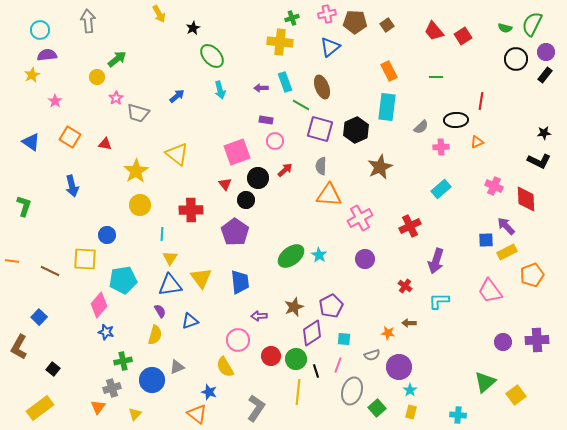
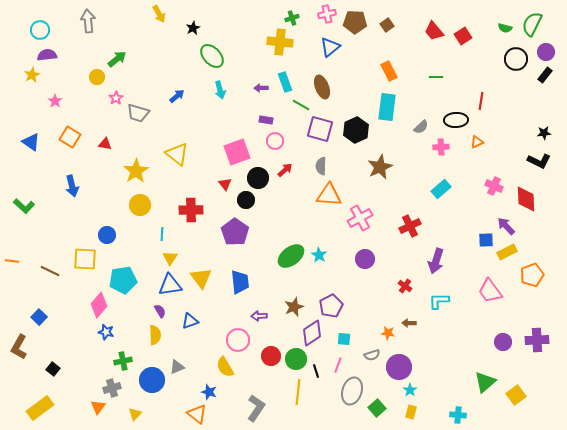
green L-shape at (24, 206): rotated 115 degrees clockwise
yellow semicircle at (155, 335): rotated 18 degrees counterclockwise
